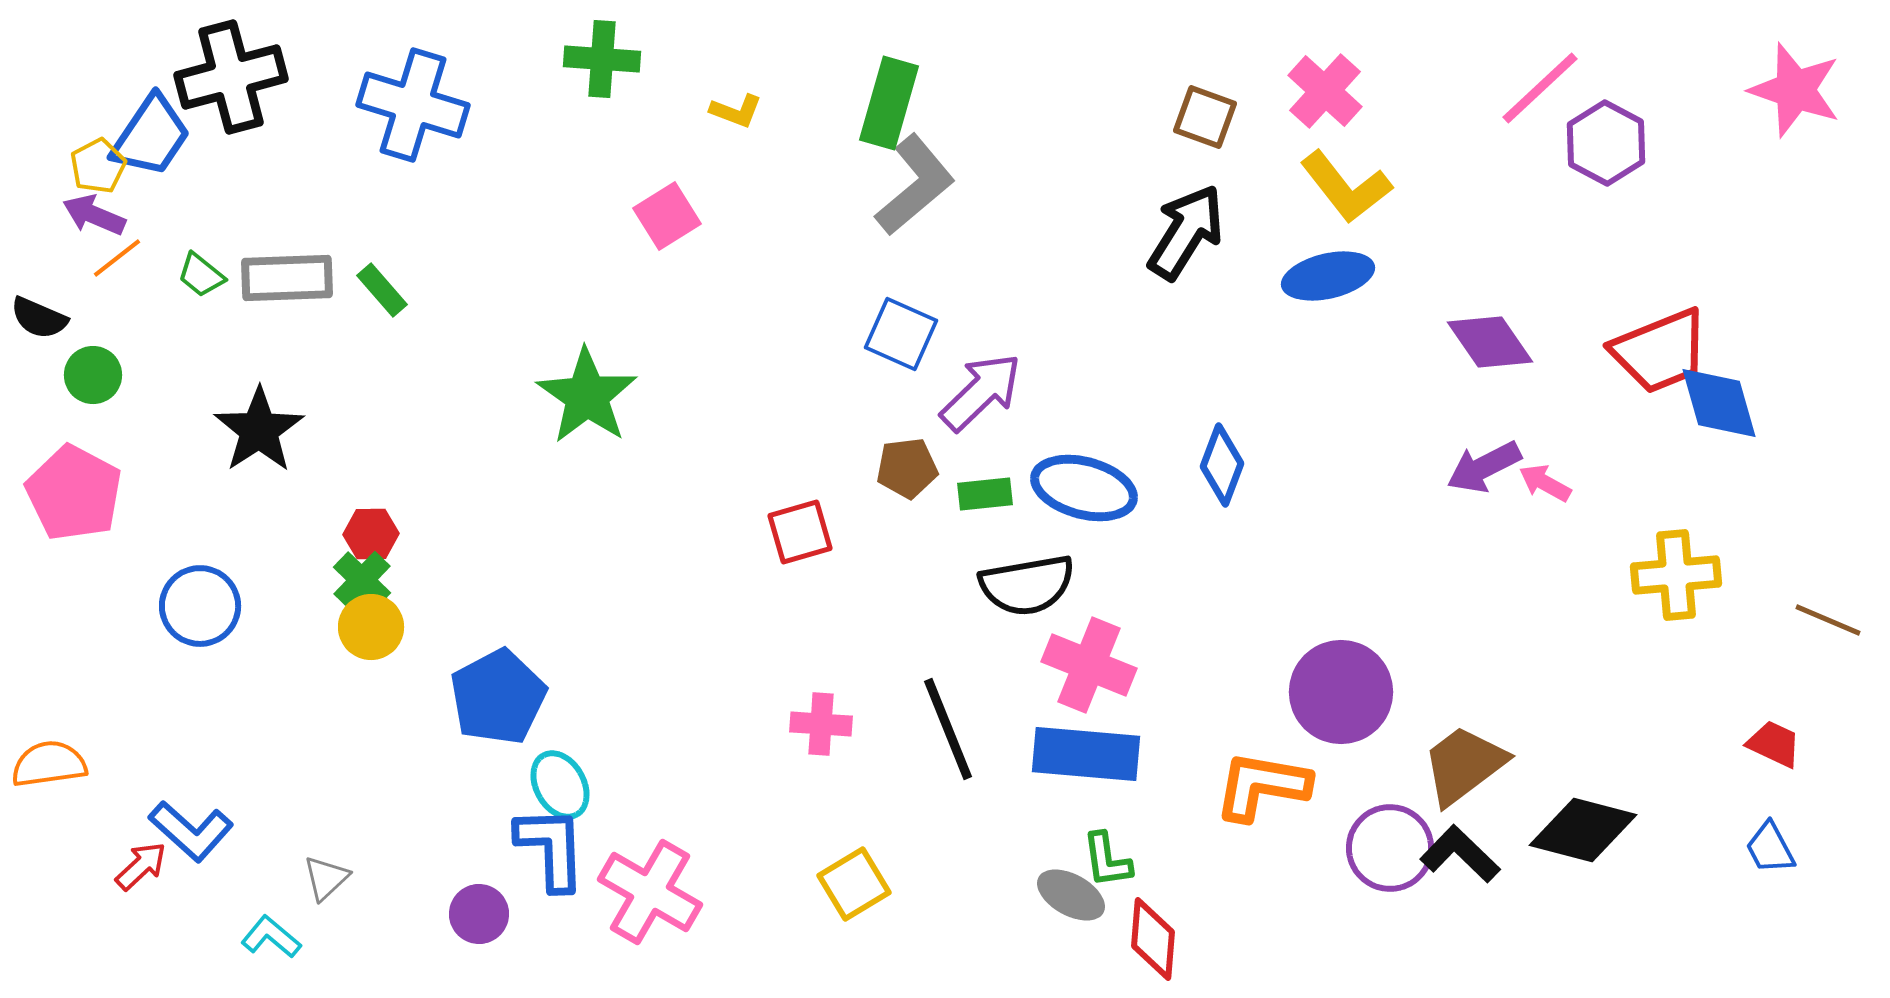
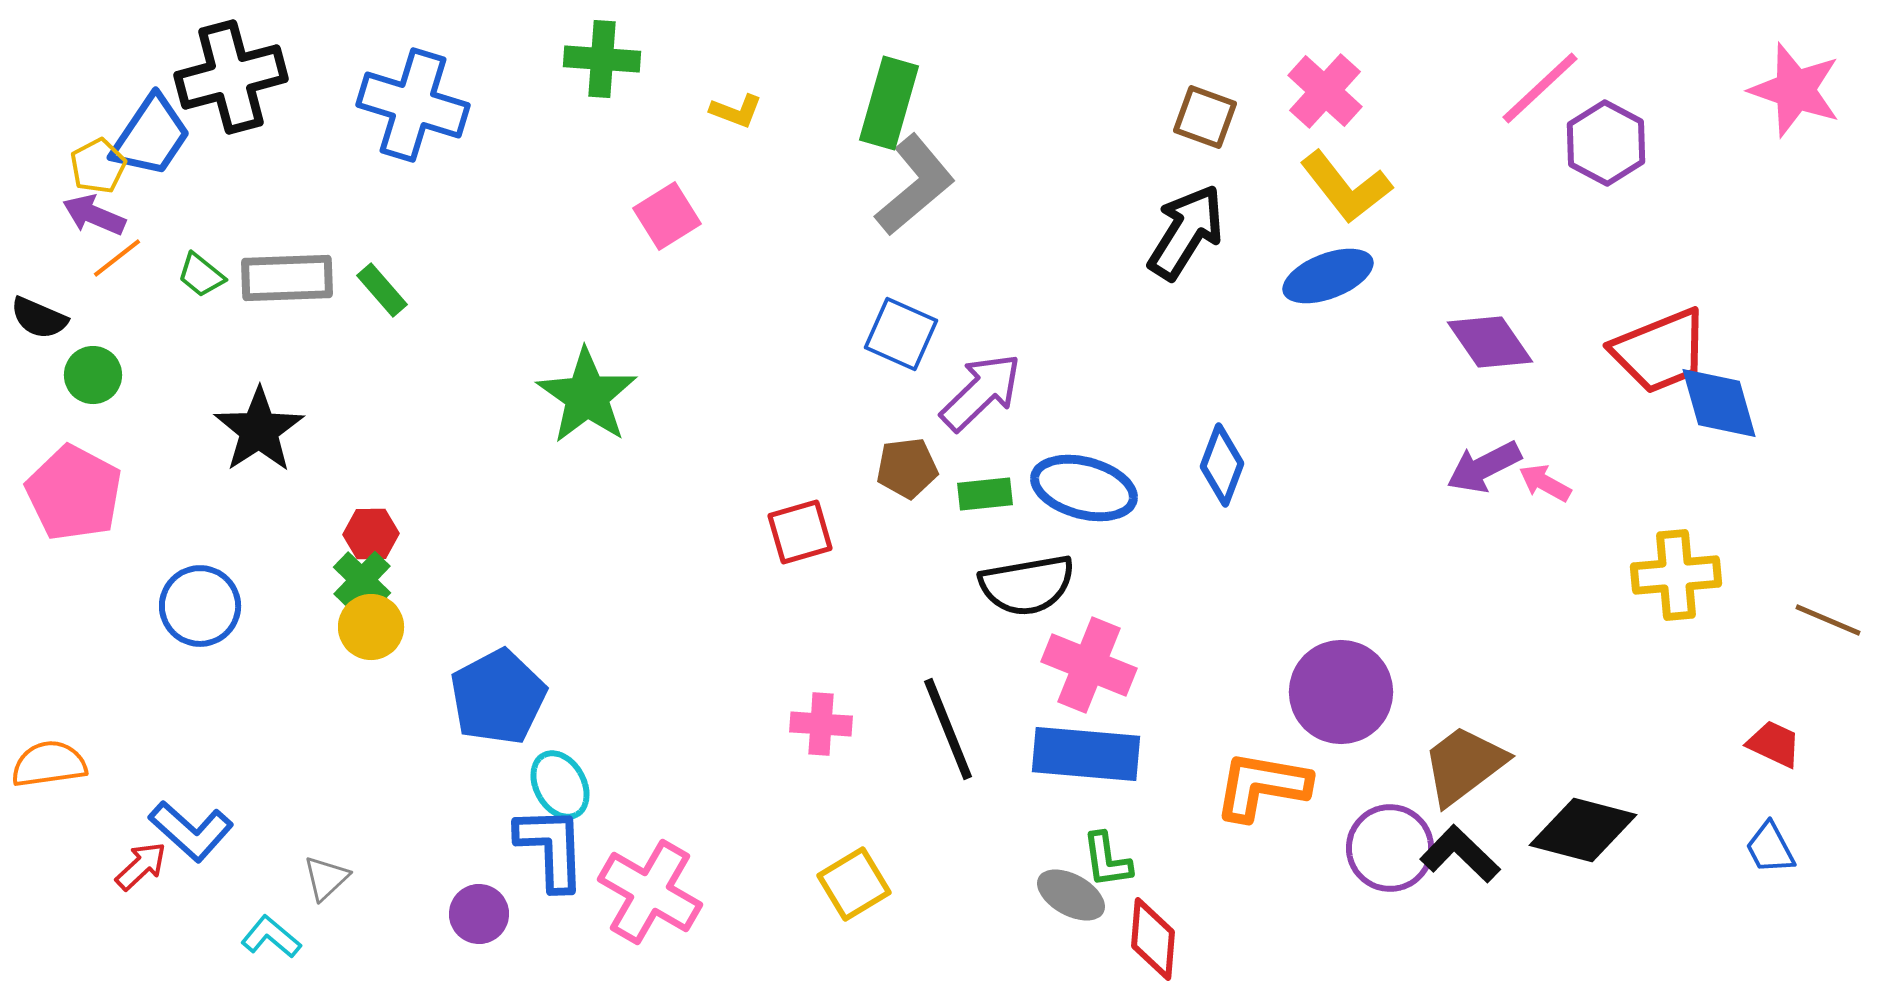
blue ellipse at (1328, 276): rotated 8 degrees counterclockwise
